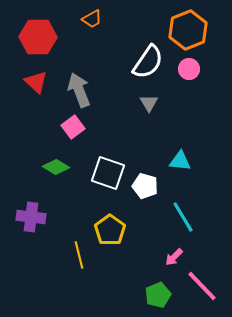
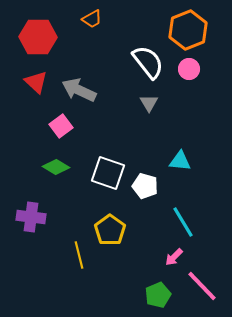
white semicircle: rotated 72 degrees counterclockwise
gray arrow: rotated 44 degrees counterclockwise
pink square: moved 12 px left, 1 px up
cyan line: moved 5 px down
